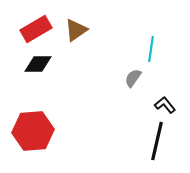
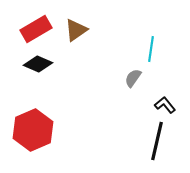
black diamond: rotated 24 degrees clockwise
red hexagon: moved 1 px up; rotated 18 degrees counterclockwise
